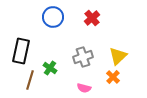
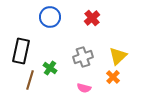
blue circle: moved 3 px left
